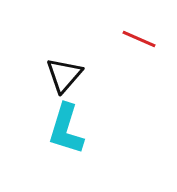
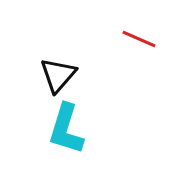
black triangle: moved 6 px left
